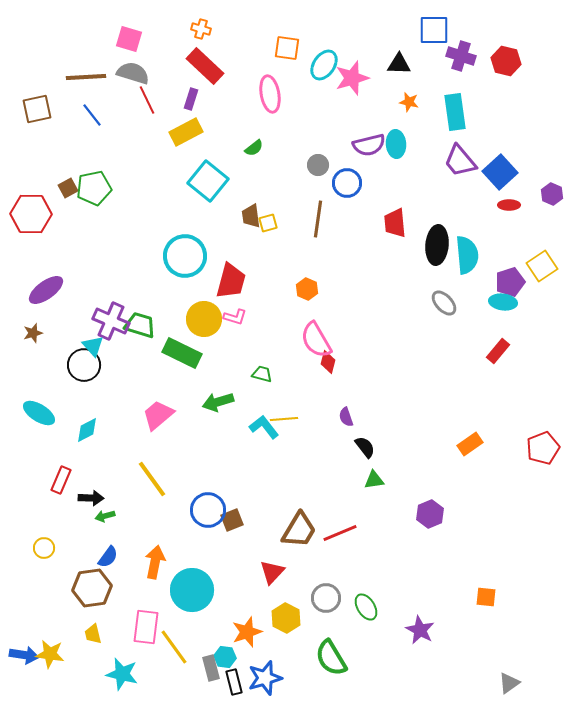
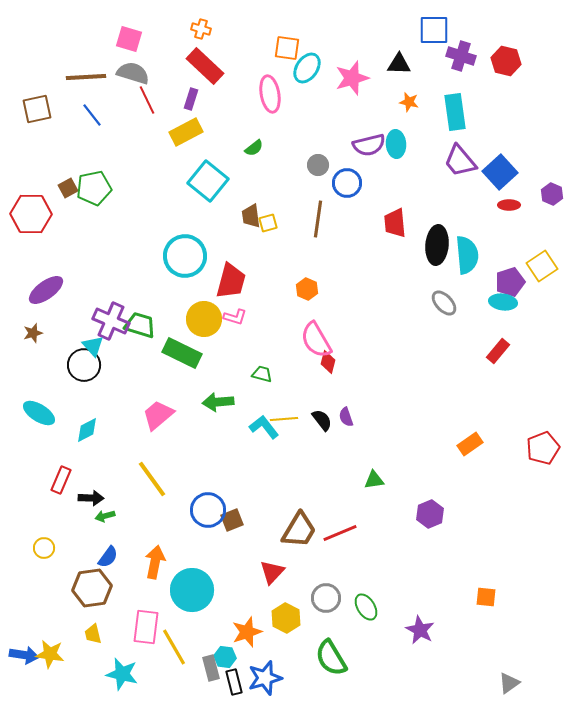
cyan ellipse at (324, 65): moved 17 px left, 3 px down
green arrow at (218, 402): rotated 12 degrees clockwise
black semicircle at (365, 447): moved 43 px left, 27 px up
yellow line at (174, 647): rotated 6 degrees clockwise
